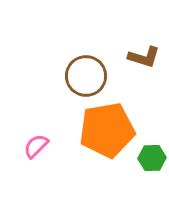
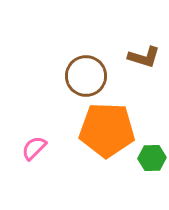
orange pentagon: rotated 12 degrees clockwise
pink semicircle: moved 2 px left, 2 px down
